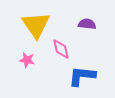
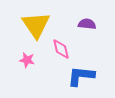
blue L-shape: moved 1 px left
